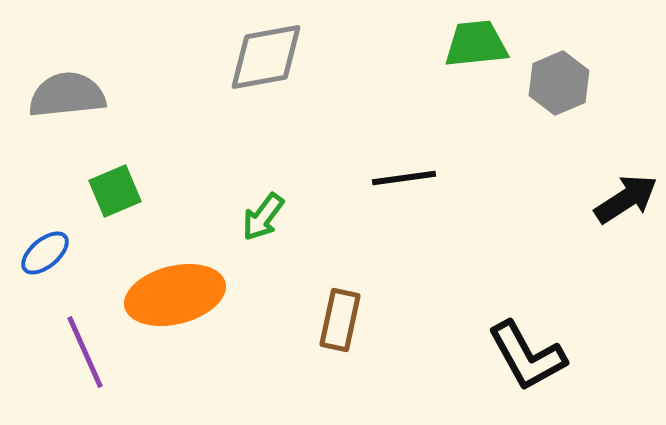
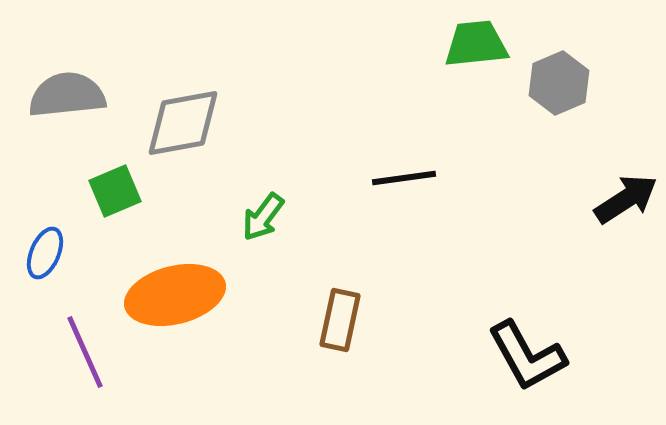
gray diamond: moved 83 px left, 66 px down
blue ellipse: rotated 27 degrees counterclockwise
